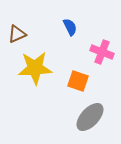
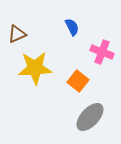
blue semicircle: moved 2 px right
orange square: rotated 20 degrees clockwise
